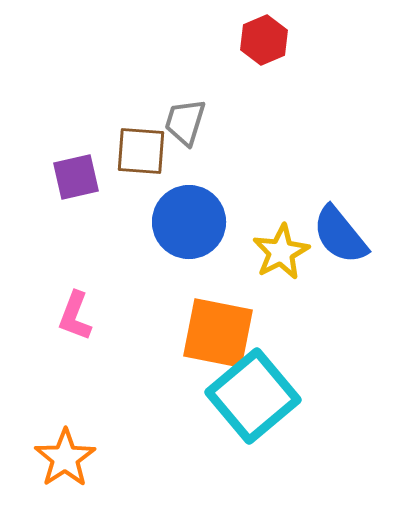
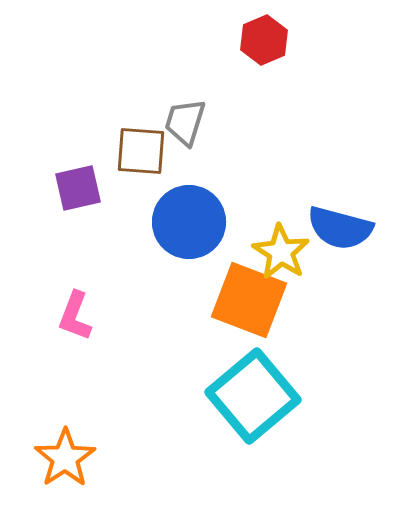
purple square: moved 2 px right, 11 px down
blue semicircle: moved 7 px up; rotated 36 degrees counterclockwise
yellow star: rotated 12 degrees counterclockwise
orange square: moved 31 px right, 33 px up; rotated 10 degrees clockwise
